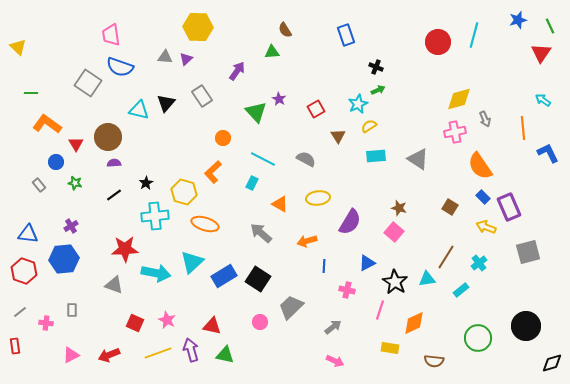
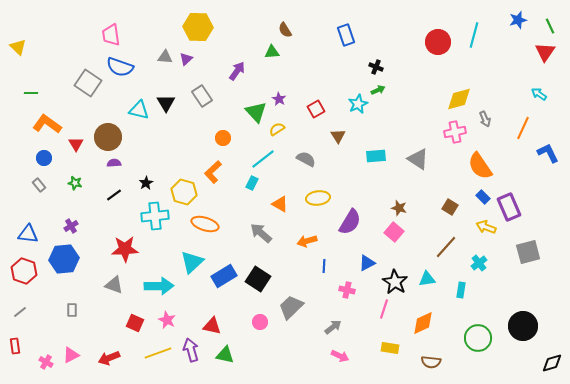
red triangle at (541, 53): moved 4 px right, 1 px up
cyan arrow at (543, 100): moved 4 px left, 6 px up
black triangle at (166, 103): rotated 12 degrees counterclockwise
yellow semicircle at (369, 126): moved 92 px left, 3 px down
orange line at (523, 128): rotated 30 degrees clockwise
cyan line at (263, 159): rotated 65 degrees counterclockwise
blue circle at (56, 162): moved 12 px left, 4 px up
brown line at (446, 257): moved 10 px up; rotated 10 degrees clockwise
cyan arrow at (156, 273): moved 3 px right, 13 px down; rotated 12 degrees counterclockwise
cyan rectangle at (461, 290): rotated 42 degrees counterclockwise
pink line at (380, 310): moved 4 px right, 1 px up
pink cross at (46, 323): moved 39 px down; rotated 24 degrees clockwise
orange diamond at (414, 323): moved 9 px right
black circle at (526, 326): moved 3 px left
red arrow at (109, 355): moved 3 px down
pink arrow at (335, 361): moved 5 px right, 5 px up
brown semicircle at (434, 361): moved 3 px left, 1 px down
